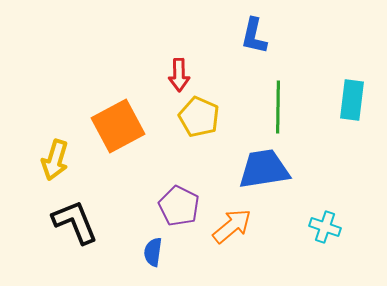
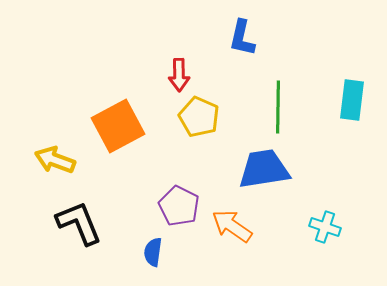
blue L-shape: moved 12 px left, 2 px down
yellow arrow: rotated 93 degrees clockwise
black L-shape: moved 4 px right, 1 px down
orange arrow: rotated 105 degrees counterclockwise
